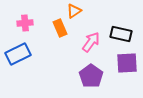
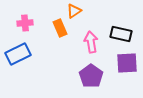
pink arrow: rotated 45 degrees counterclockwise
